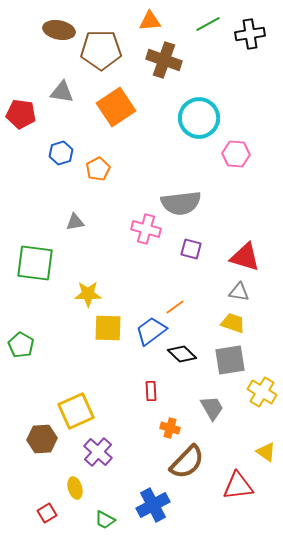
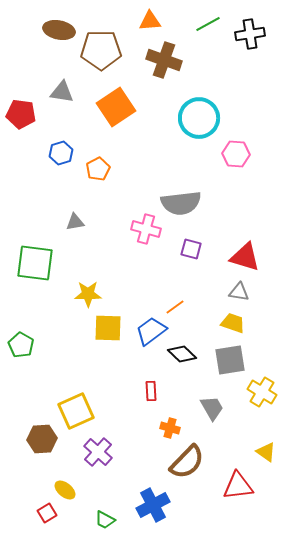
yellow ellipse at (75, 488): moved 10 px left, 2 px down; rotated 35 degrees counterclockwise
